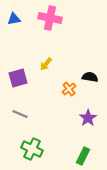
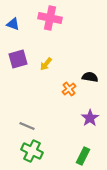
blue triangle: moved 1 px left, 5 px down; rotated 32 degrees clockwise
purple square: moved 19 px up
gray line: moved 7 px right, 12 px down
purple star: moved 2 px right
green cross: moved 2 px down
